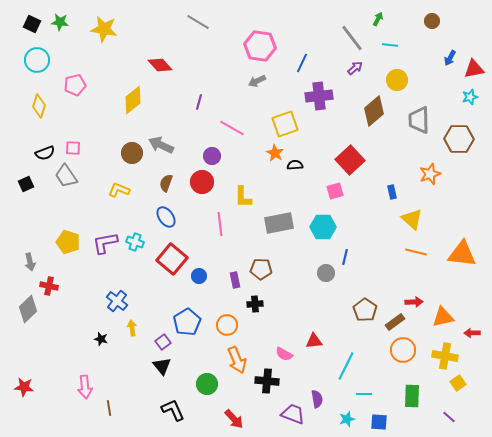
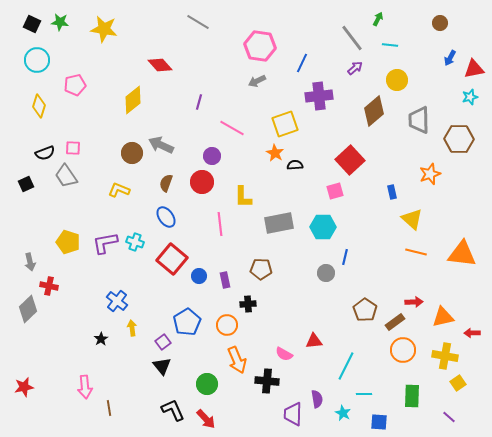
brown circle at (432, 21): moved 8 px right, 2 px down
purple rectangle at (235, 280): moved 10 px left
black cross at (255, 304): moved 7 px left
black star at (101, 339): rotated 24 degrees clockwise
red star at (24, 387): rotated 18 degrees counterclockwise
purple trapezoid at (293, 414): rotated 110 degrees counterclockwise
red arrow at (234, 419): moved 28 px left
cyan star at (347, 419): moved 4 px left, 6 px up; rotated 28 degrees counterclockwise
